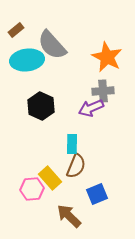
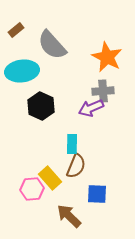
cyan ellipse: moved 5 px left, 11 px down
blue square: rotated 25 degrees clockwise
